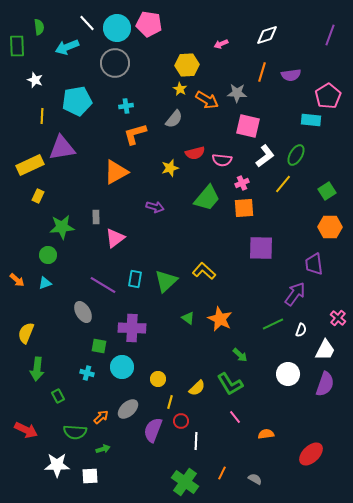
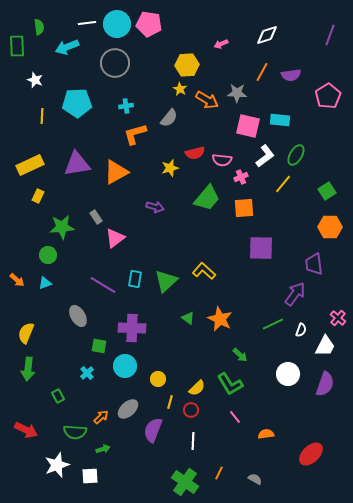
white line at (87, 23): rotated 54 degrees counterclockwise
cyan circle at (117, 28): moved 4 px up
orange line at (262, 72): rotated 12 degrees clockwise
cyan pentagon at (77, 101): moved 2 px down; rotated 8 degrees clockwise
gray semicircle at (174, 119): moved 5 px left, 1 px up
cyan rectangle at (311, 120): moved 31 px left
purple triangle at (62, 148): moved 15 px right, 16 px down
pink cross at (242, 183): moved 1 px left, 6 px up
gray rectangle at (96, 217): rotated 32 degrees counterclockwise
gray ellipse at (83, 312): moved 5 px left, 4 px down
white trapezoid at (325, 350): moved 4 px up
cyan circle at (122, 367): moved 3 px right, 1 px up
green arrow at (37, 369): moved 9 px left
cyan cross at (87, 373): rotated 32 degrees clockwise
red circle at (181, 421): moved 10 px right, 11 px up
white line at (196, 441): moved 3 px left
white star at (57, 465): rotated 20 degrees counterclockwise
orange line at (222, 473): moved 3 px left
